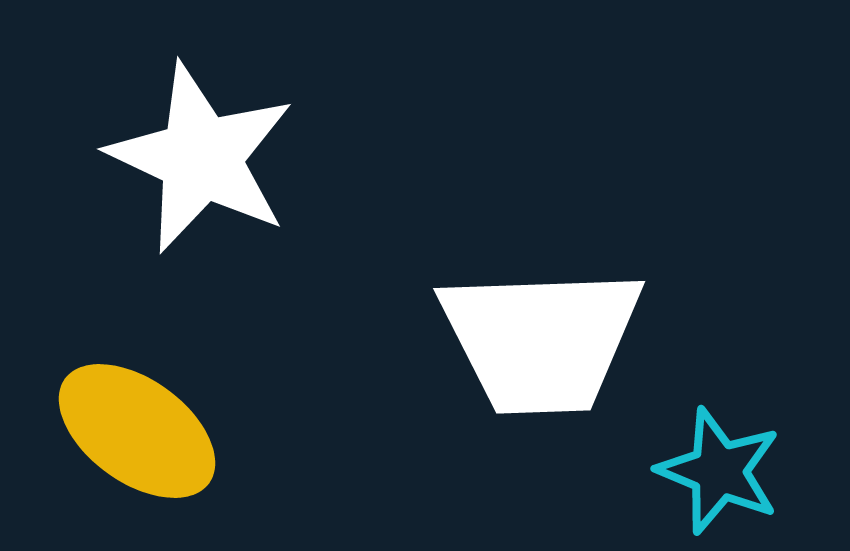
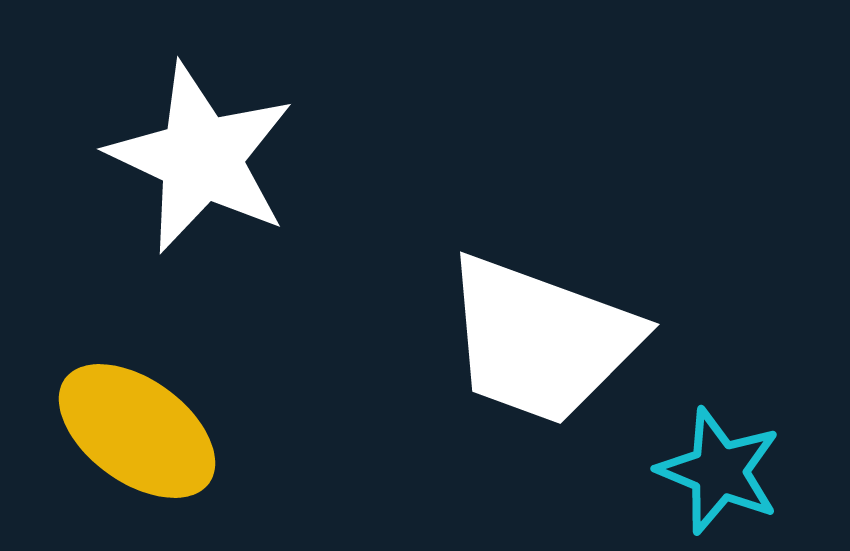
white trapezoid: rotated 22 degrees clockwise
